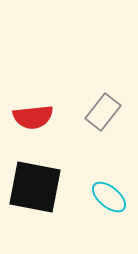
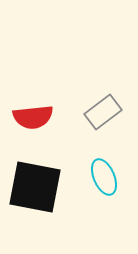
gray rectangle: rotated 15 degrees clockwise
cyan ellipse: moved 5 px left, 20 px up; rotated 27 degrees clockwise
